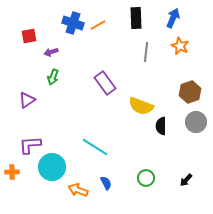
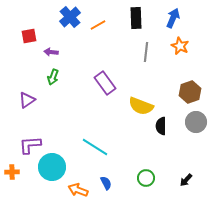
blue cross: moved 3 px left, 6 px up; rotated 30 degrees clockwise
purple arrow: rotated 24 degrees clockwise
